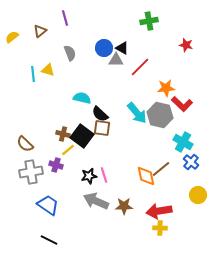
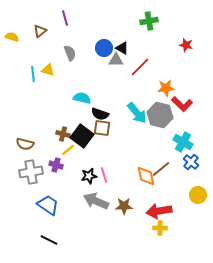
yellow semicircle: rotated 56 degrees clockwise
black semicircle: rotated 24 degrees counterclockwise
brown semicircle: rotated 30 degrees counterclockwise
